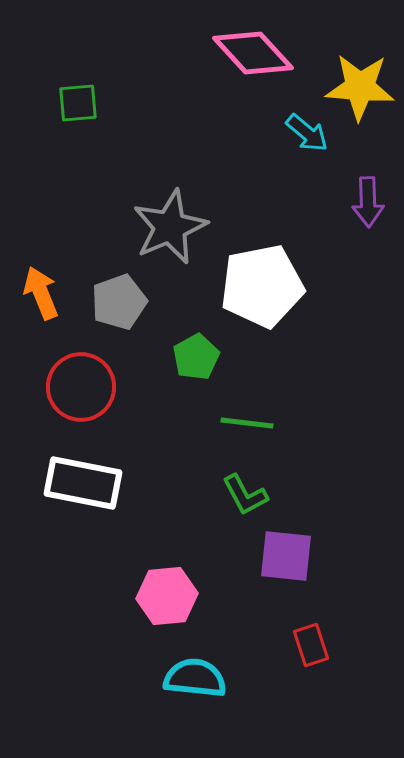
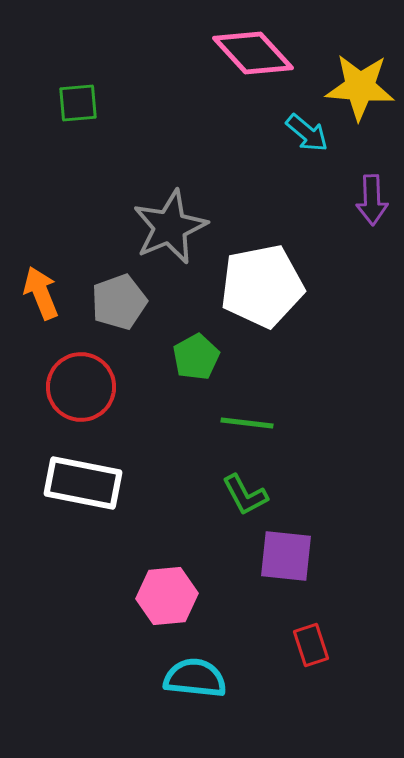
purple arrow: moved 4 px right, 2 px up
